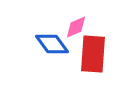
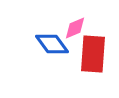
pink diamond: moved 1 px left, 1 px down
